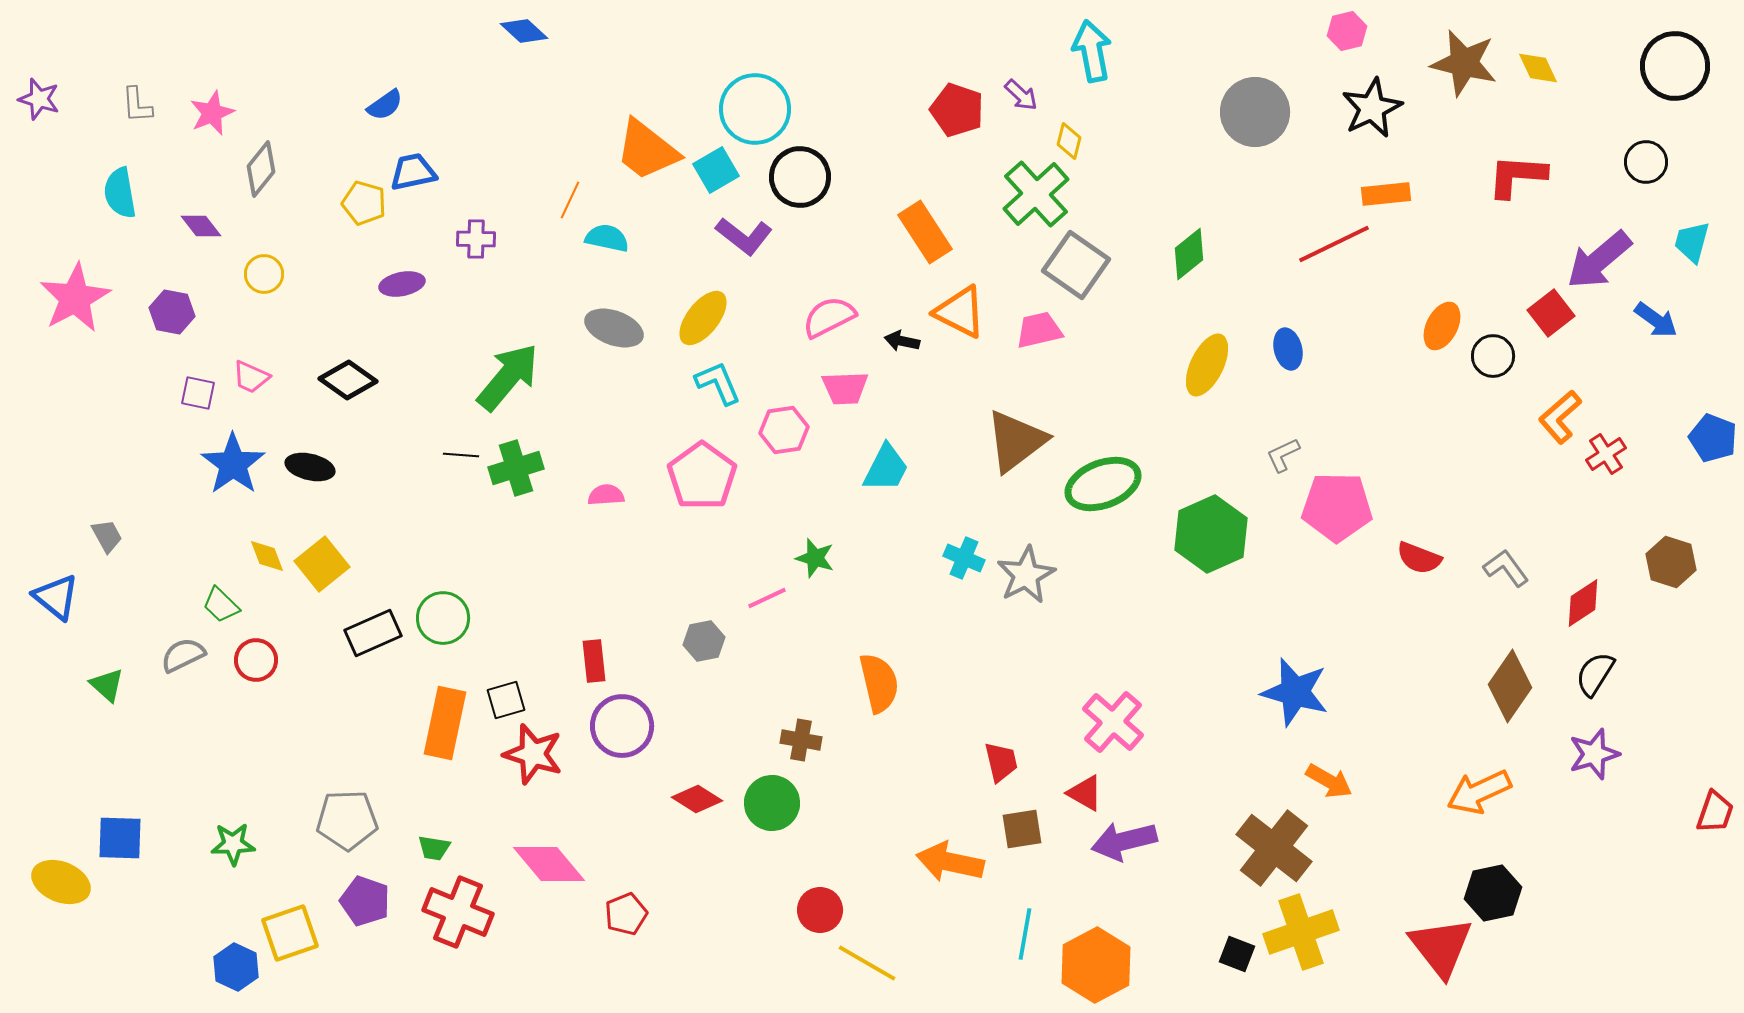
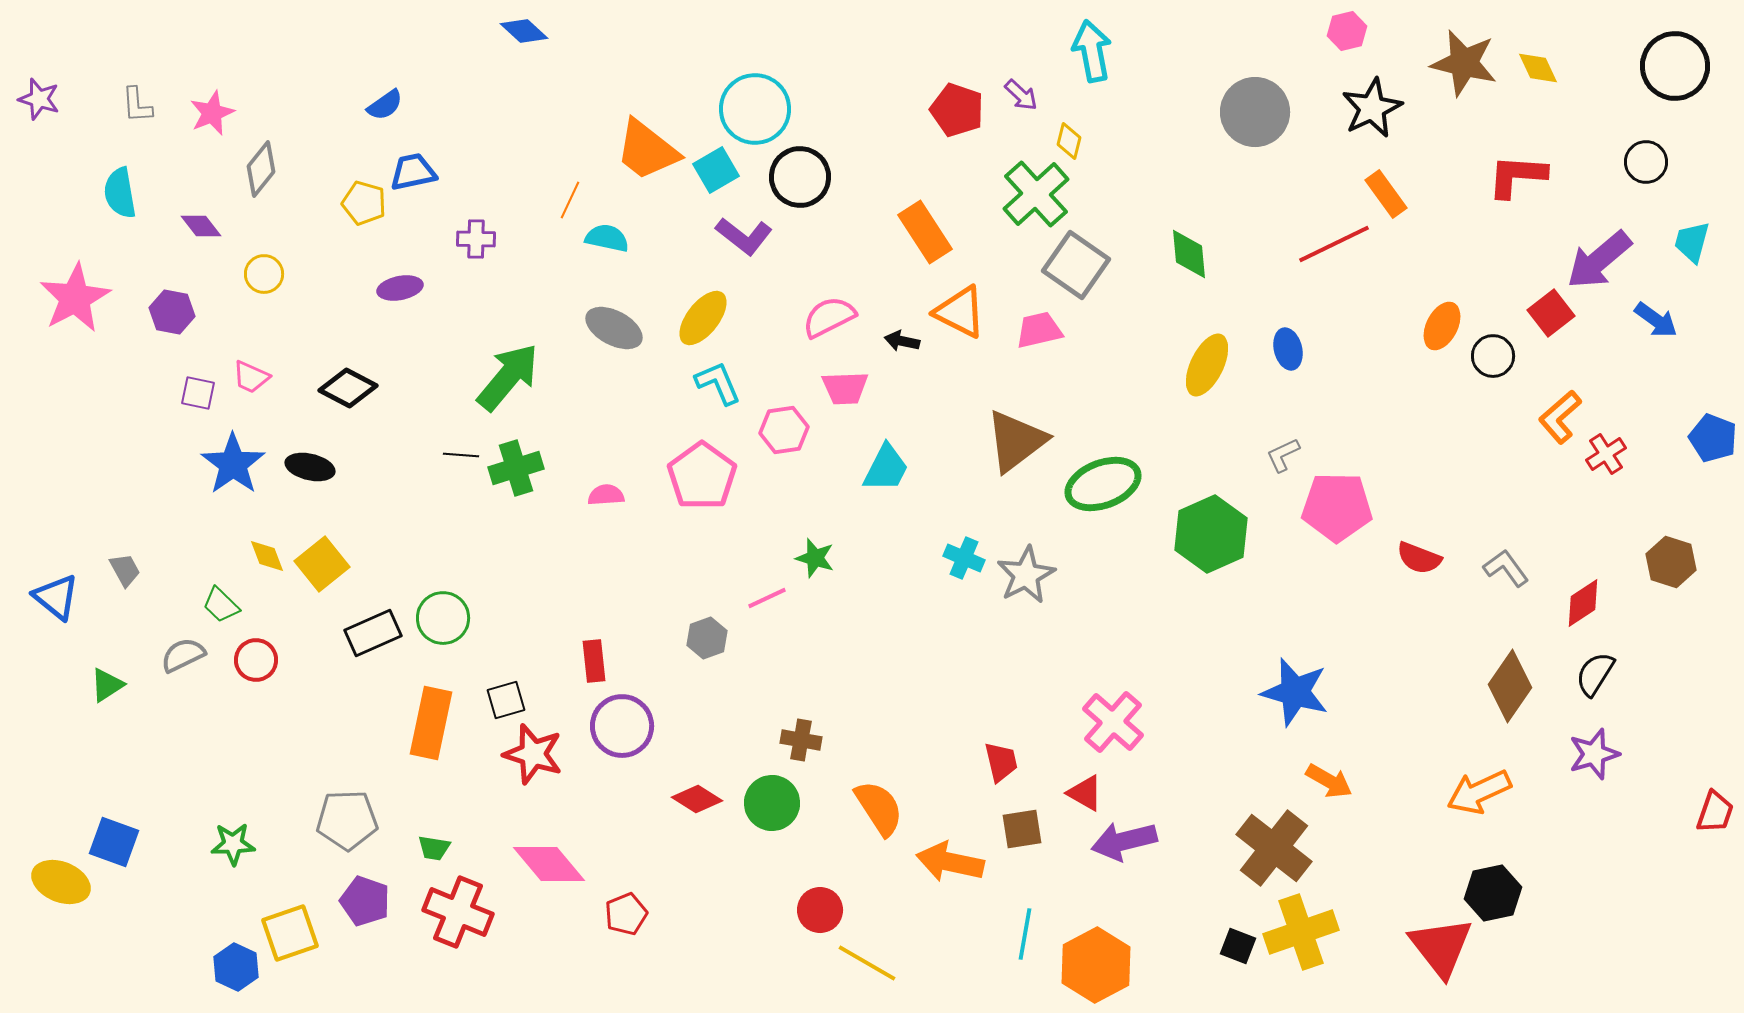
orange rectangle at (1386, 194): rotated 60 degrees clockwise
green diamond at (1189, 254): rotated 56 degrees counterclockwise
purple ellipse at (402, 284): moved 2 px left, 4 px down
gray ellipse at (614, 328): rotated 8 degrees clockwise
black diamond at (348, 380): moved 8 px down; rotated 8 degrees counterclockwise
gray trapezoid at (107, 536): moved 18 px right, 34 px down
gray hexagon at (704, 641): moved 3 px right, 3 px up; rotated 9 degrees counterclockwise
orange semicircle at (879, 683): moved 125 px down; rotated 20 degrees counterclockwise
green triangle at (107, 685): rotated 45 degrees clockwise
orange rectangle at (445, 723): moved 14 px left
blue square at (120, 838): moved 6 px left, 4 px down; rotated 18 degrees clockwise
black square at (1237, 954): moved 1 px right, 8 px up
